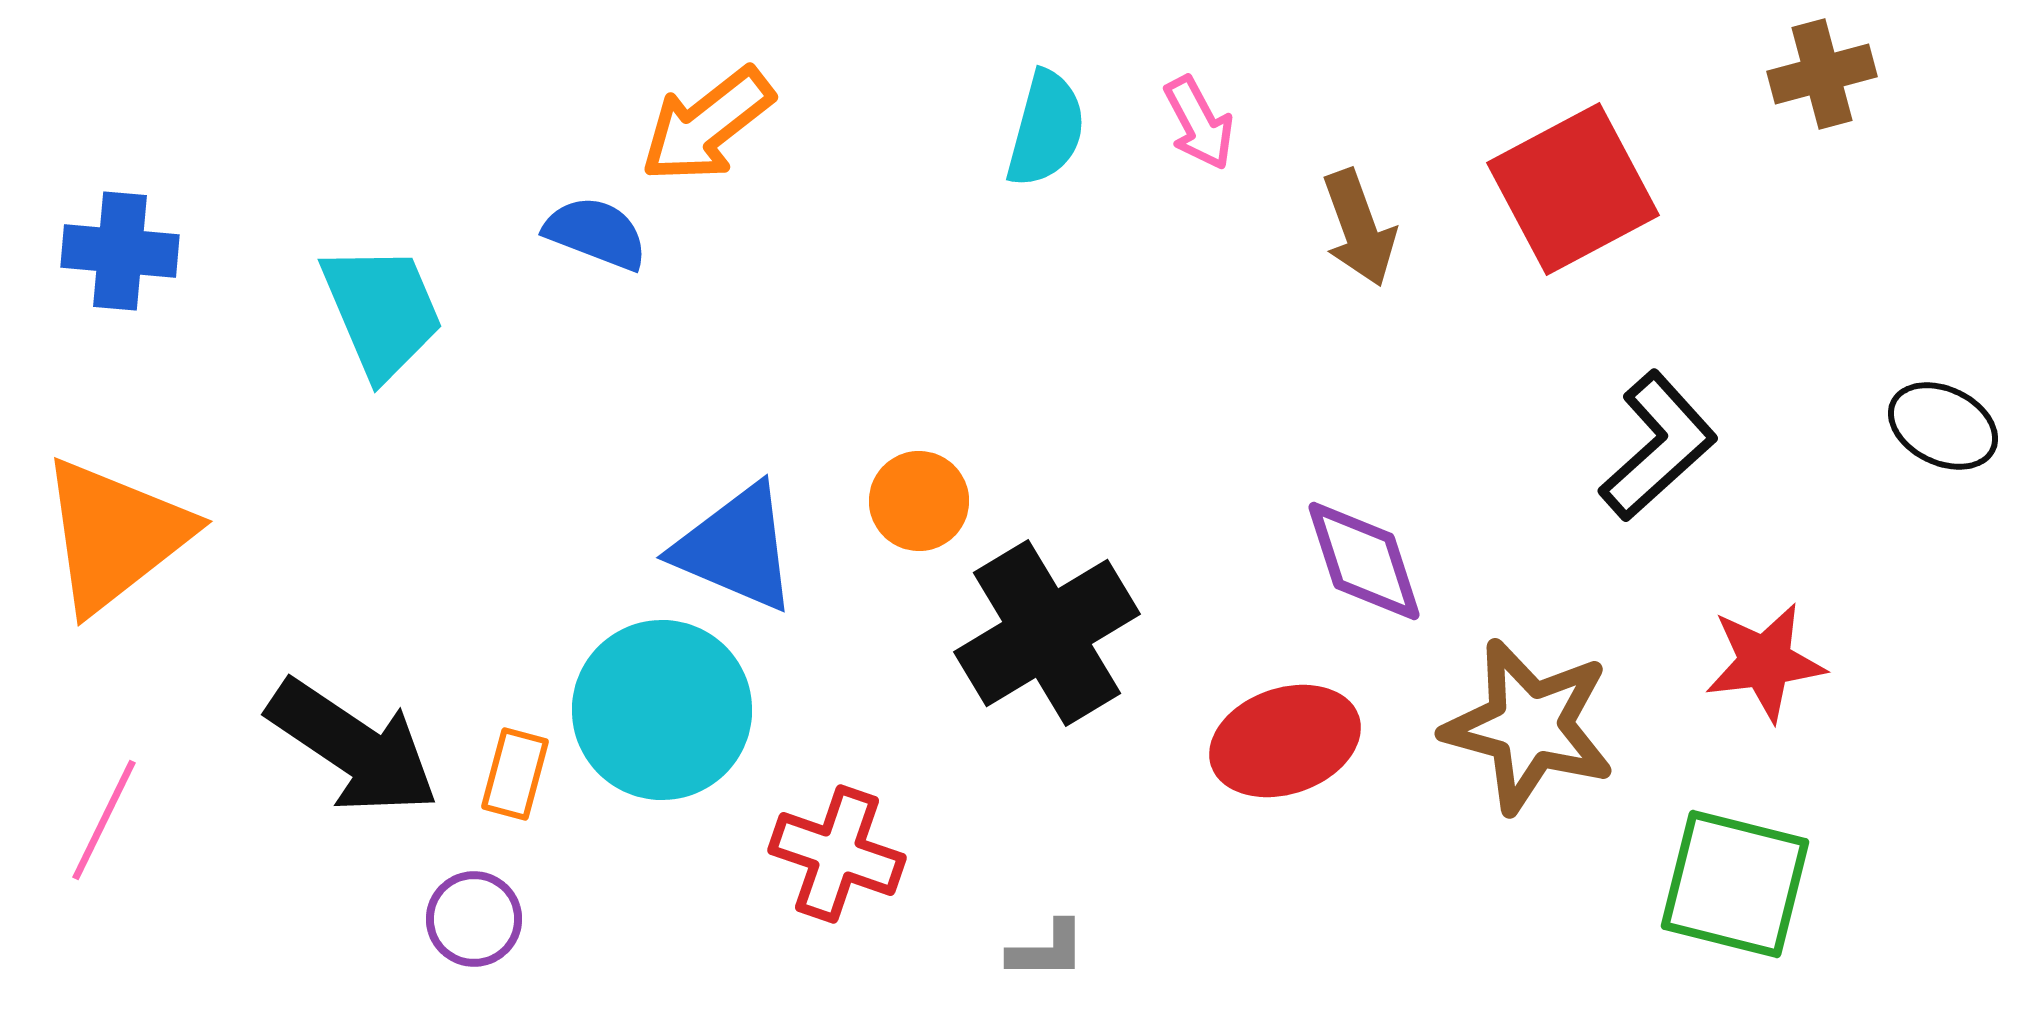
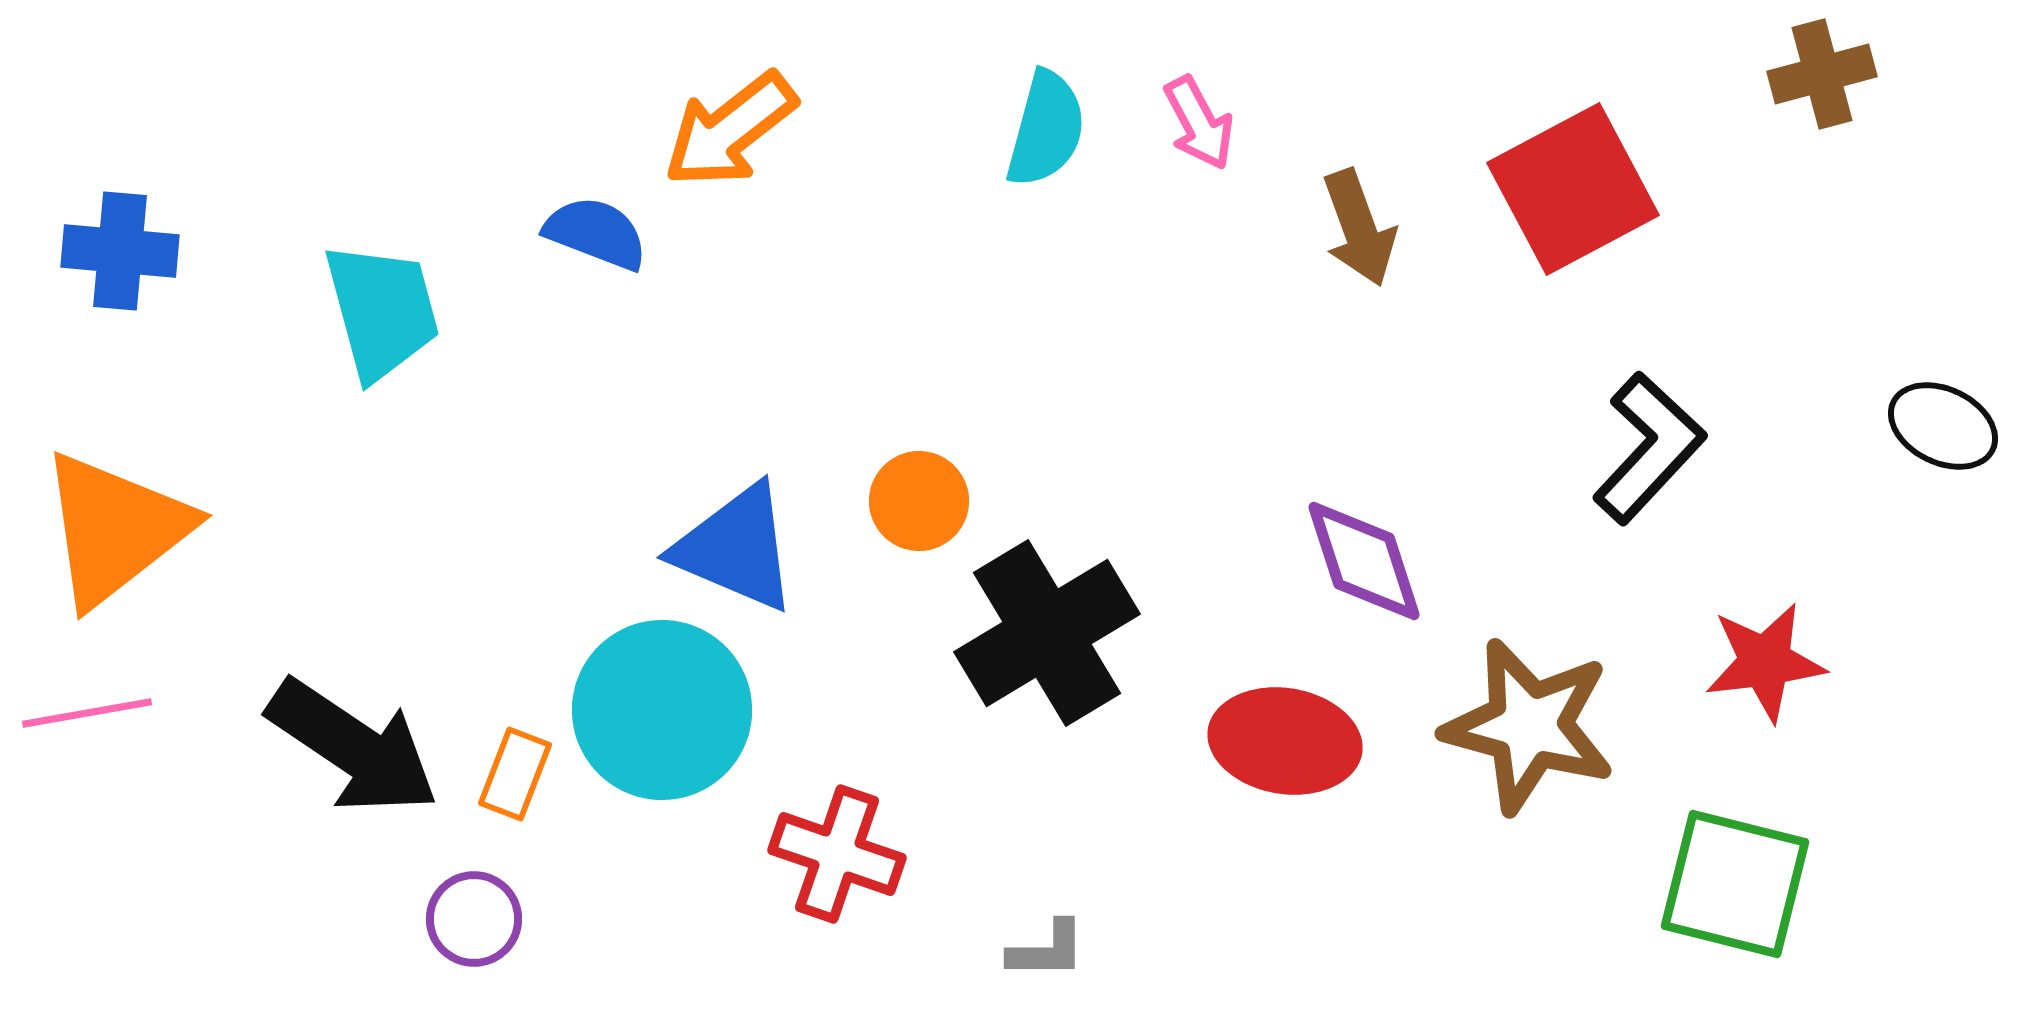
orange arrow: moved 23 px right, 5 px down
cyan trapezoid: rotated 8 degrees clockwise
black L-shape: moved 9 px left, 2 px down; rotated 5 degrees counterclockwise
orange triangle: moved 6 px up
red ellipse: rotated 28 degrees clockwise
orange rectangle: rotated 6 degrees clockwise
pink line: moved 17 px left, 107 px up; rotated 54 degrees clockwise
